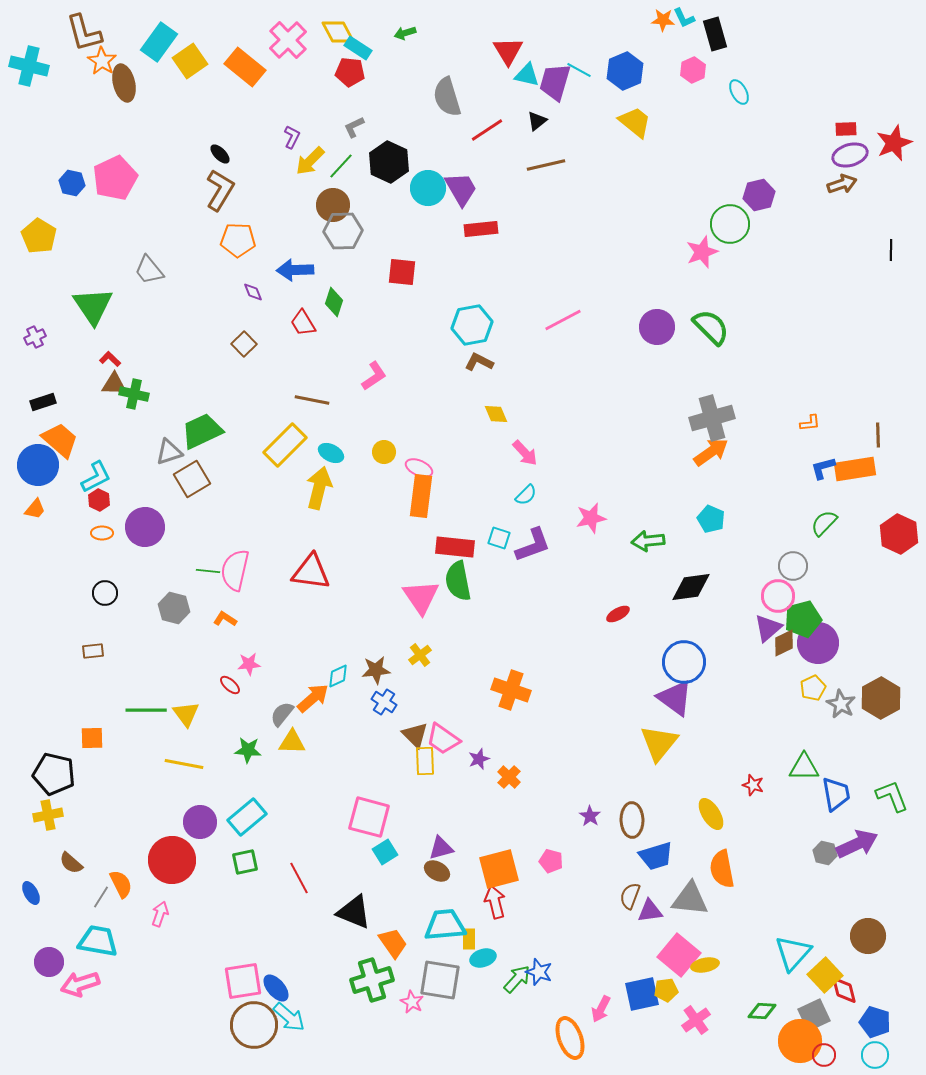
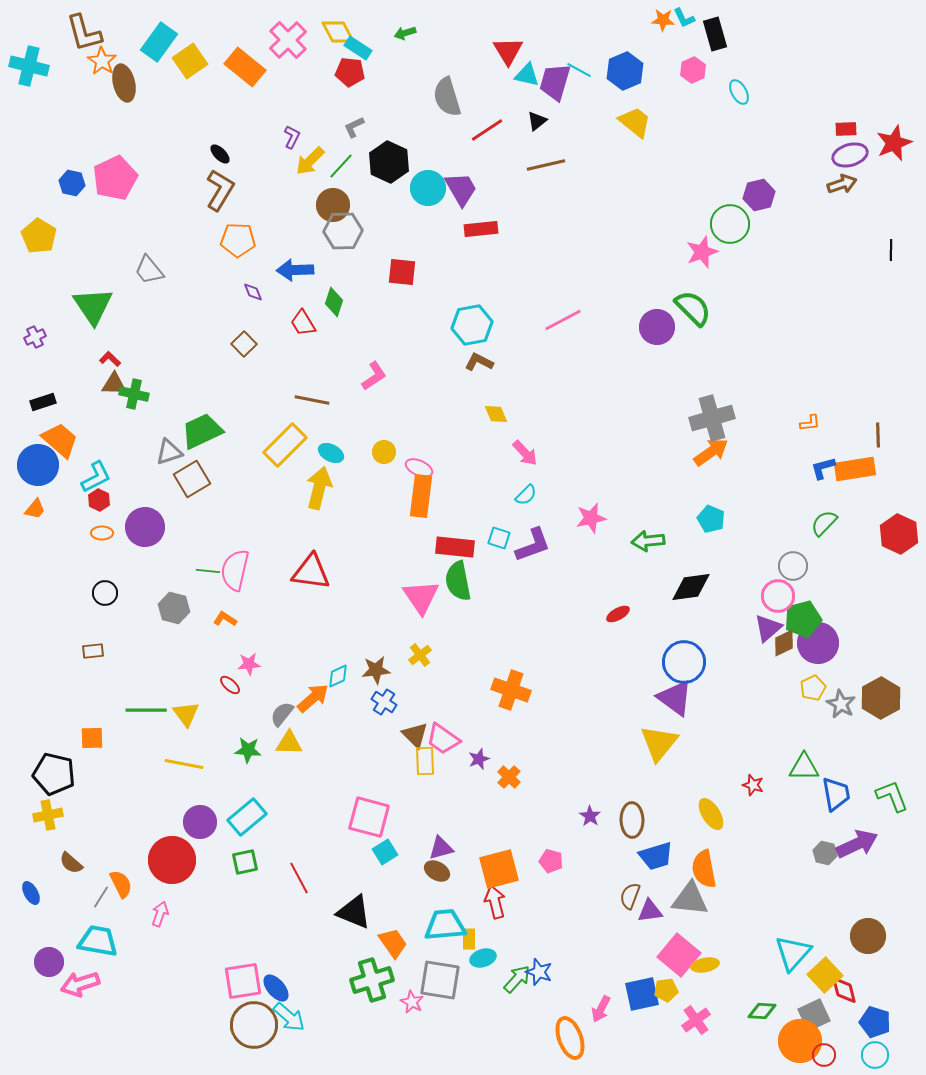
green semicircle at (711, 327): moved 18 px left, 19 px up
yellow triangle at (292, 742): moved 3 px left, 1 px down
orange semicircle at (722, 869): moved 18 px left
